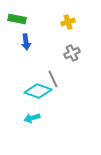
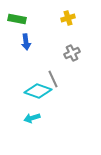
yellow cross: moved 4 px up
